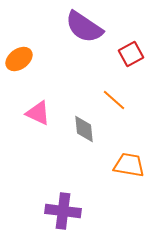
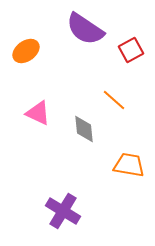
purple semicircle: moved 1 px right, 2 px down
red square: moved 4 px up
orange ellipse: moved 7 px right, 8 px up
purple cross: rotated 24 degrees clockwise
